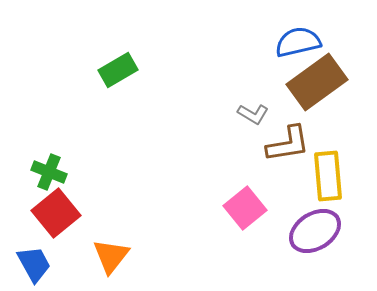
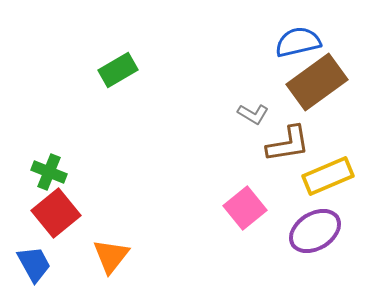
yellow rectangle: rotated 72 degrees clockwise
